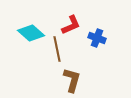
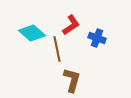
red L-shape: rotated 10 degrees counterclockwise
cyan diamond: moved 1 px right
